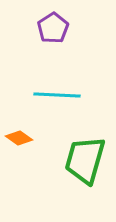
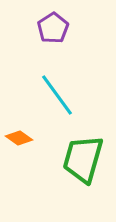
cyan line: rotated 51 degrees clockwise
green trapezoid: moved 2 px left, 1 px up
